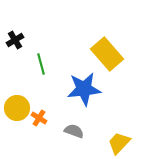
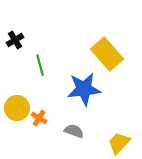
green line: moved 1 px left, 1 px down
